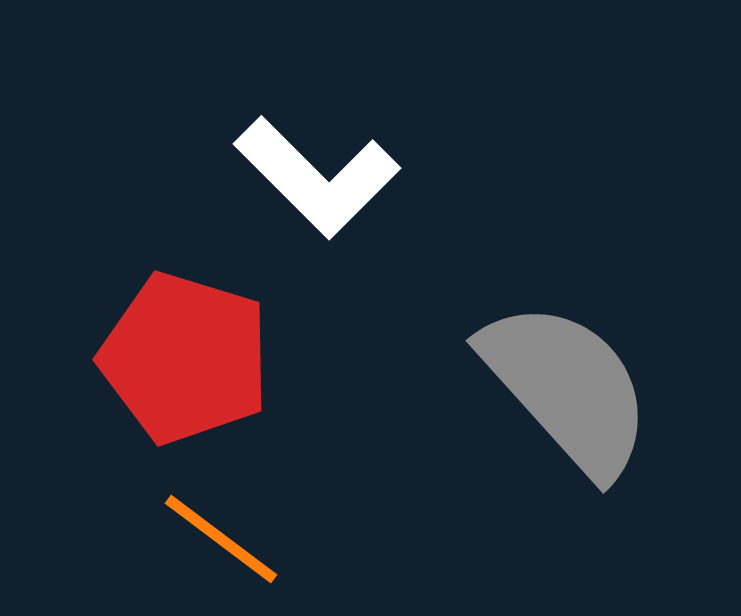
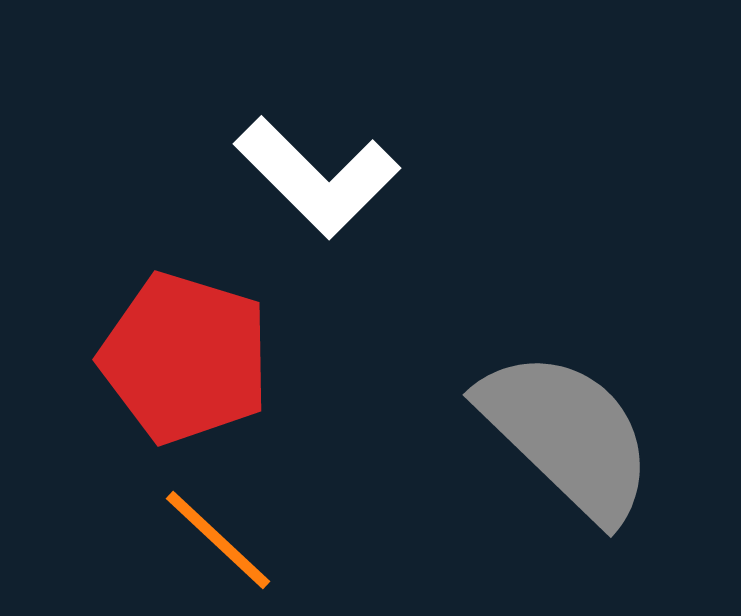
gray semicircle: moved 47 px down; rotated 4 degrees counterclockwise
orange line: moved 3 px left, 1 px down; rotated 6 degrees clockwise
